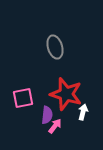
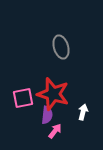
gray ellipse: moved 6 px right
red star: moved 13 px left
pink arrow: moved 5 px down
